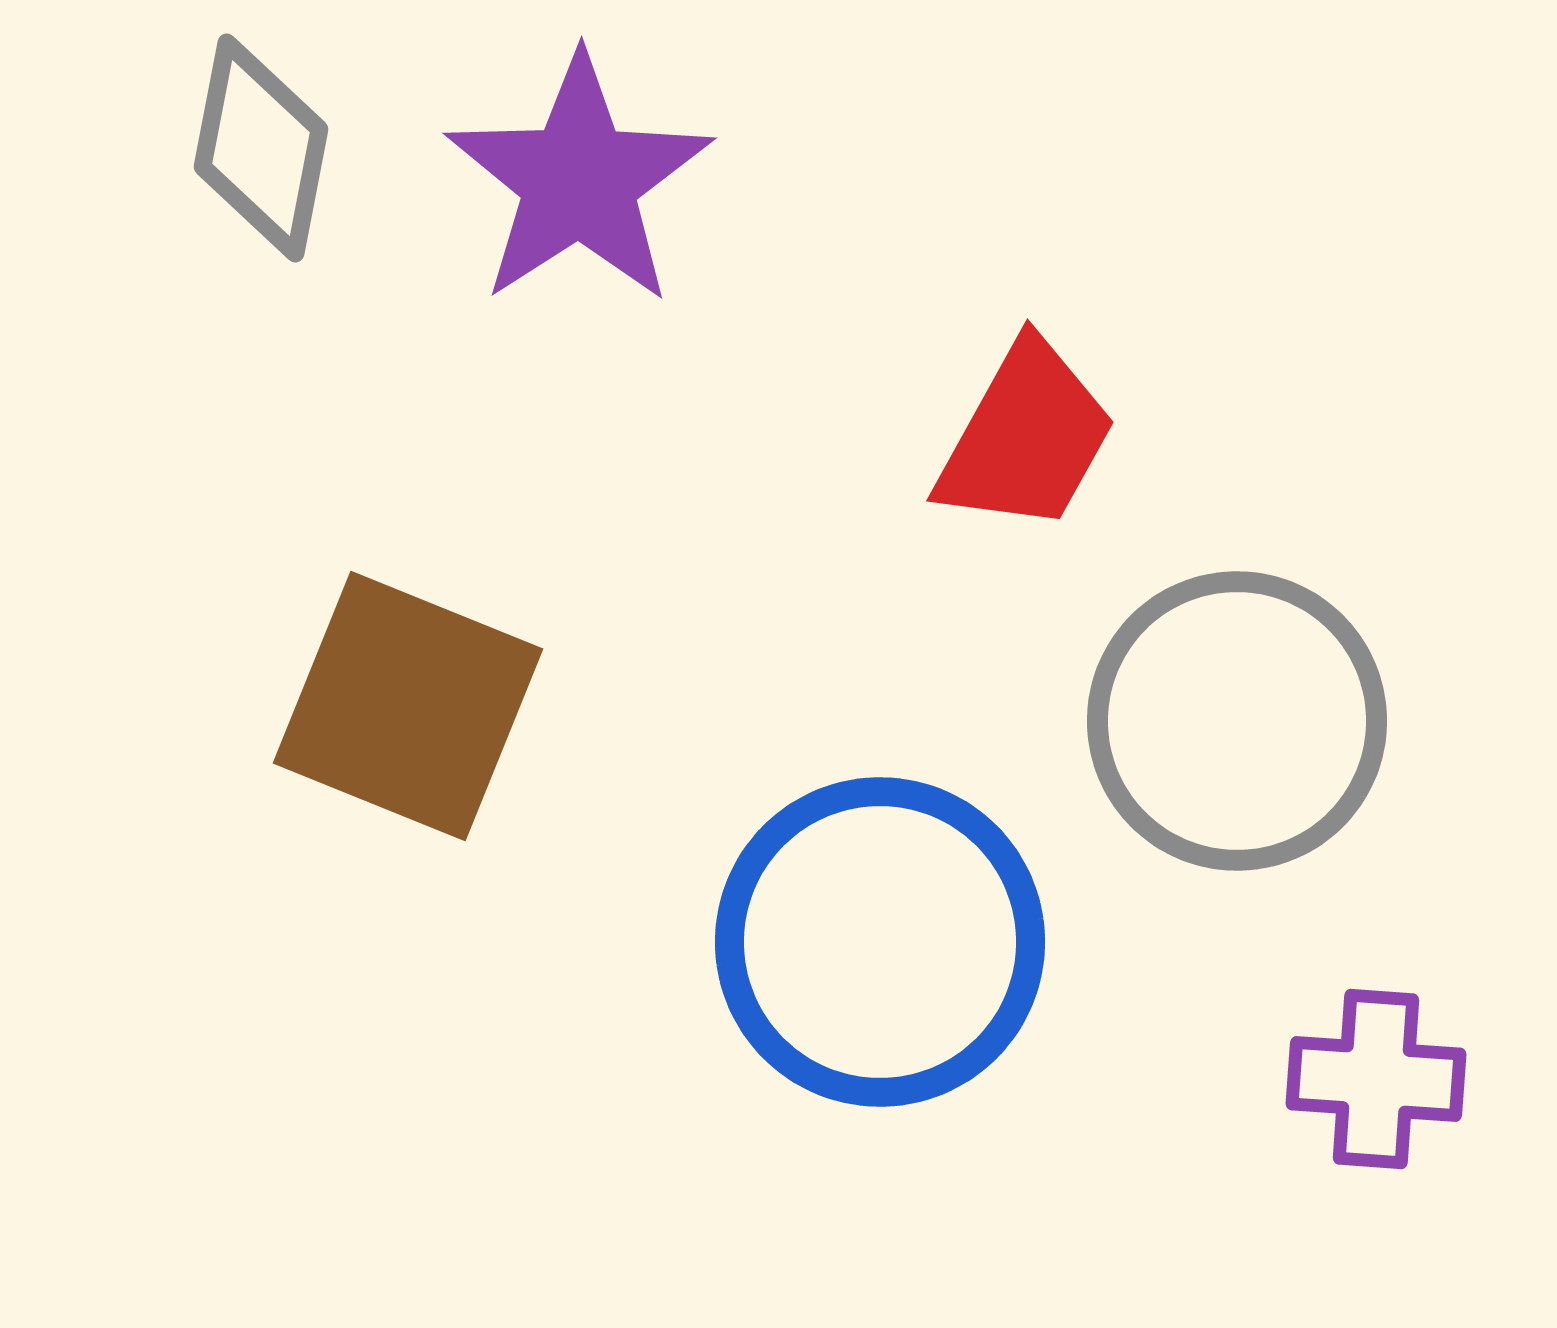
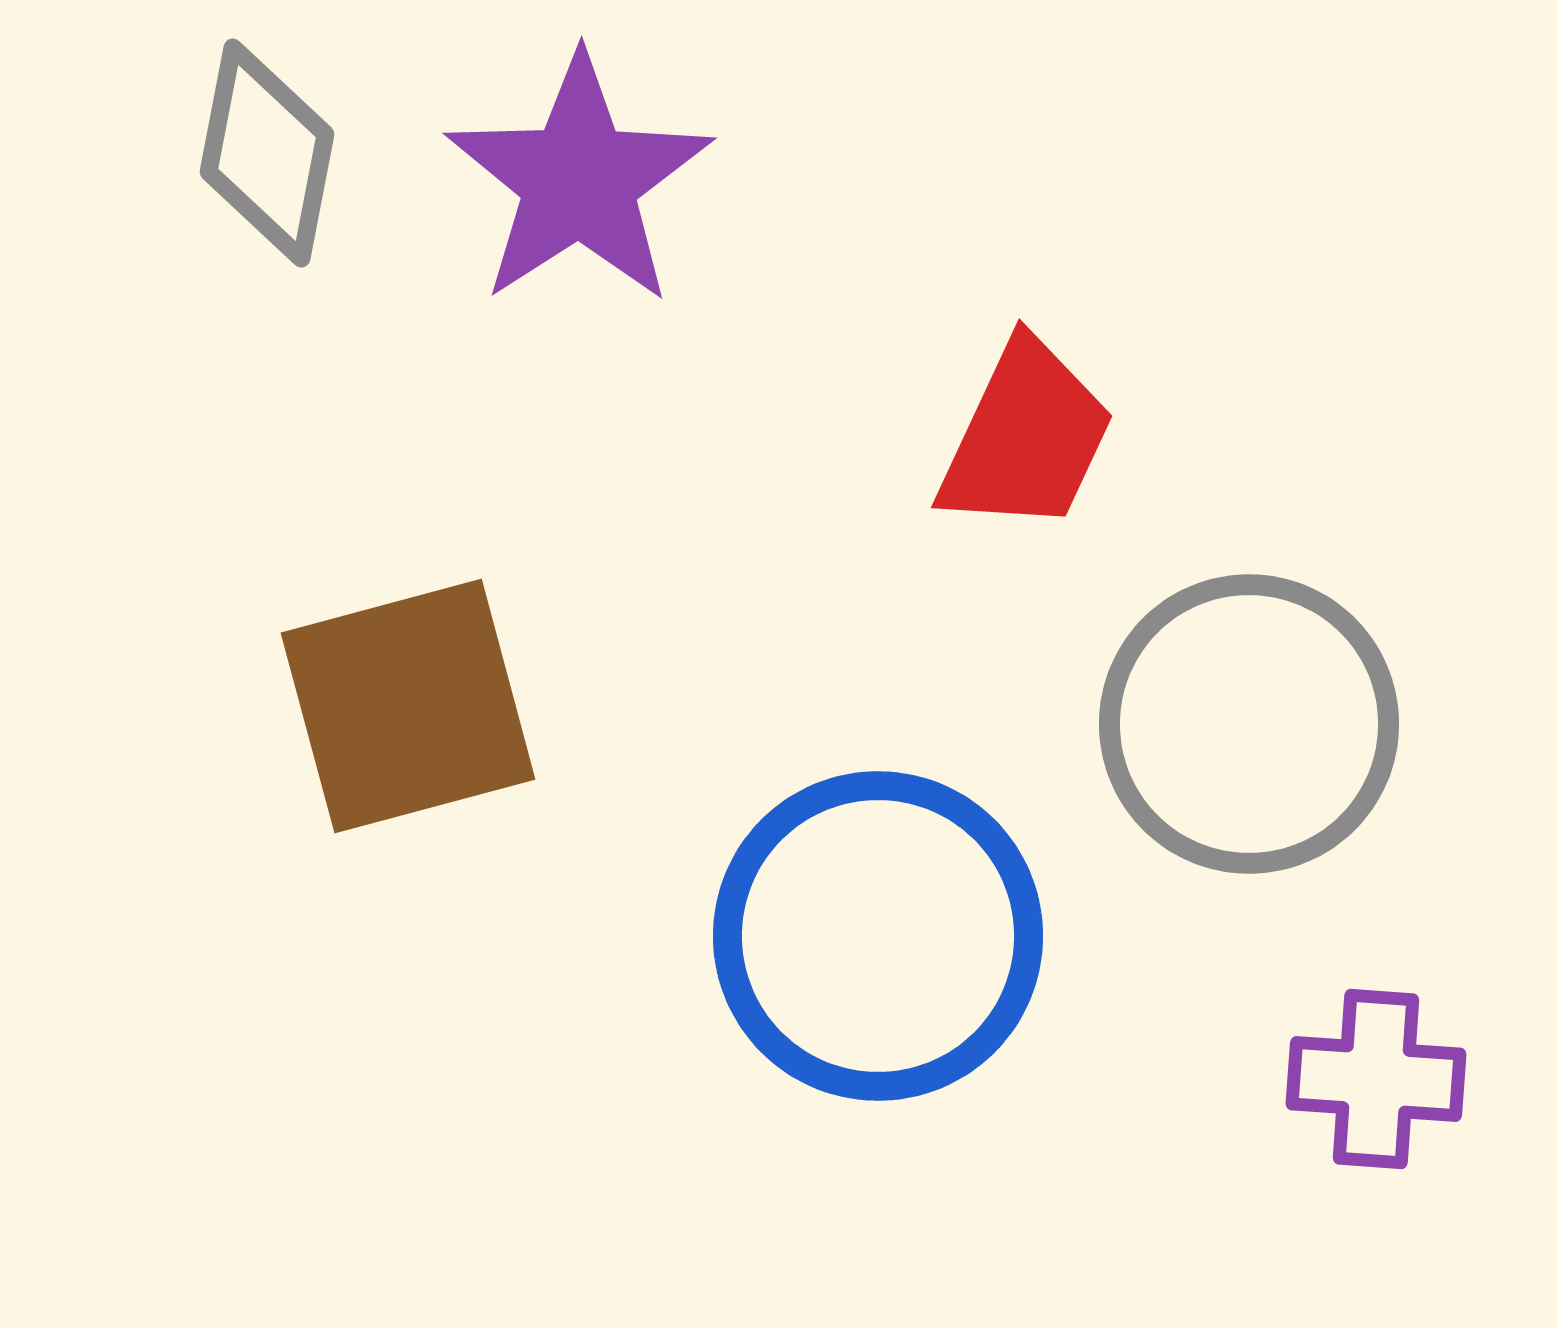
gray diamond: moved 6 px right, 5 px down
red trapezoid: rotated 4 degrees counterclockwise
brown square: rotated 37 degrees counterclockwise
gray circle: moved 12 px right, 3 px down
blue circle: moved 2 px left, 6 px up
